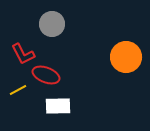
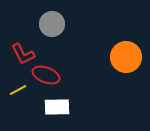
white rectangle: moved 1 px left, 1 px down
